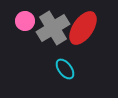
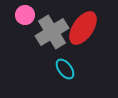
pink circle: moved 6 px up
gray cross: moved 1 px left, 4 px down
